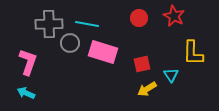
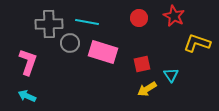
cyan line: moved 2 px up
yellow L-shape: moved 4 px right, 10 px up; rotated 108 degrees clockwise
cyan arrow: moved 1 px right, 3 px down
